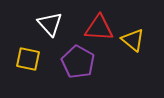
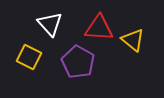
yellow square: moved 1 px right, 2 px up; rotated 15 degrees clockwise
